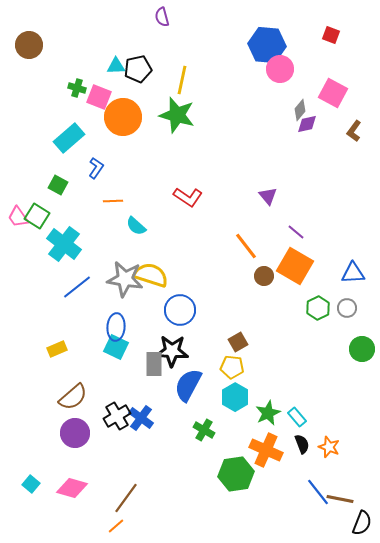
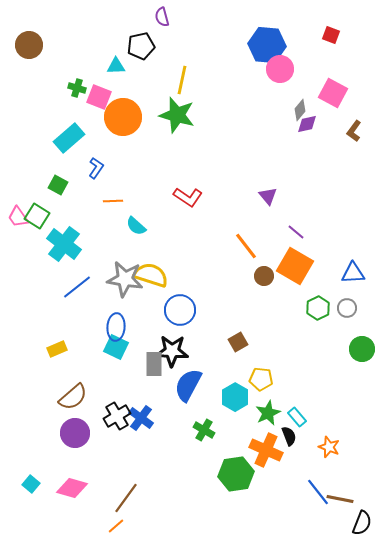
black pentagon at (138, 69): moved 3 px right, 23 px up
yellow pentagon at (232, 367): moved 29 px right, 12 px down
black semicircle at (302, 444): moved 13 px left, 8 px up
